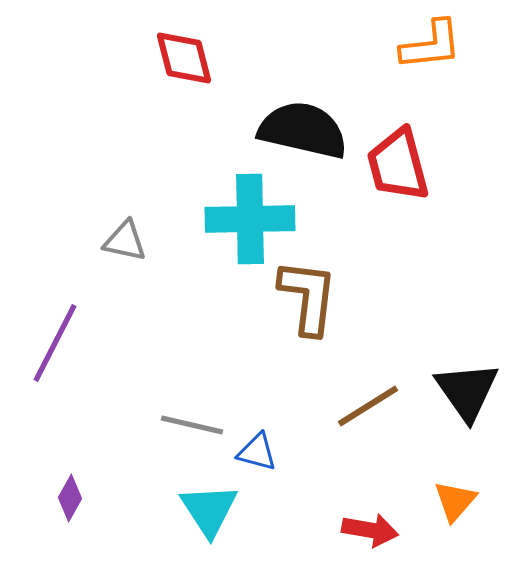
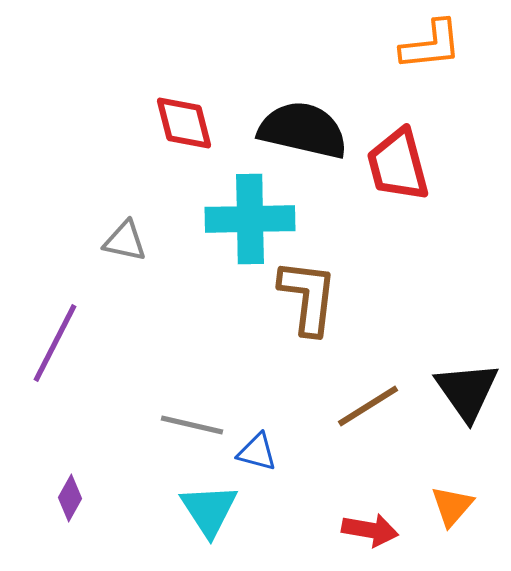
red diamond: moved 65 px down
orange triangle: moved 3 px left, 5 px down
